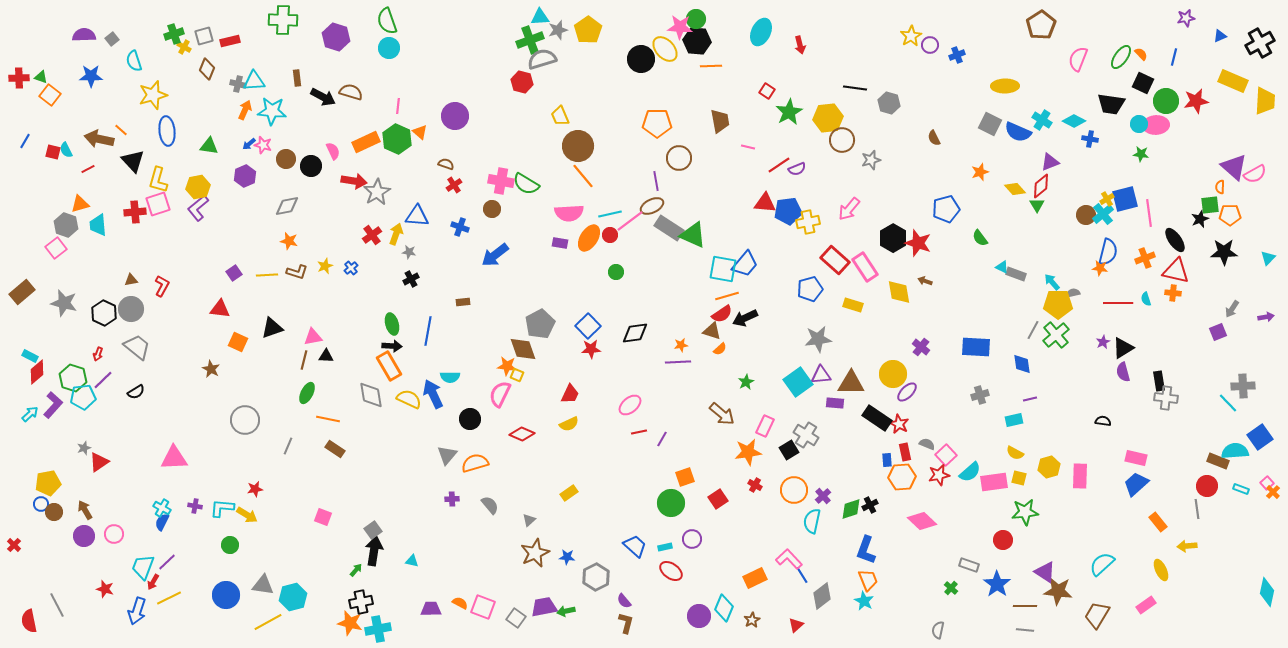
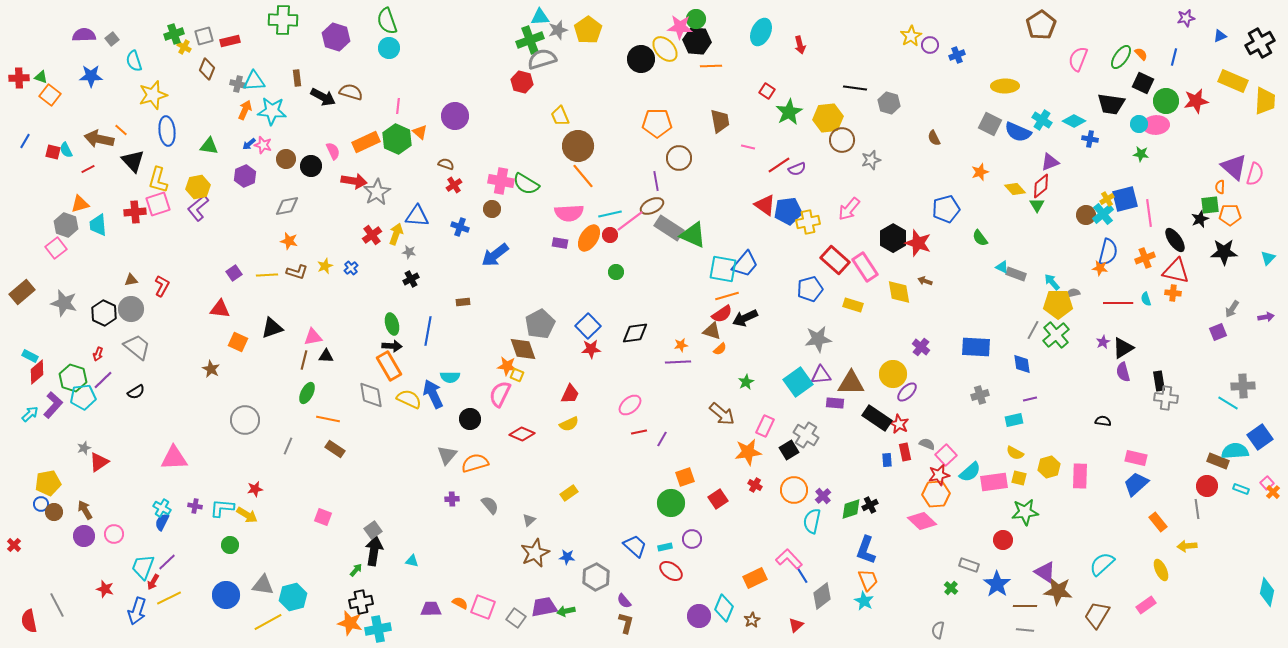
pink semicircle at (1255, 174): rotated 45 degrees counterclockwise
red triangle at (765, 203): moved 2 px down; rotated 30 degrees clockwise
cyan line at (1228, 403): rotated 15 degrees counterclockwise
orange hexagon at (902, 477): moved 34 px right, 17 px down
